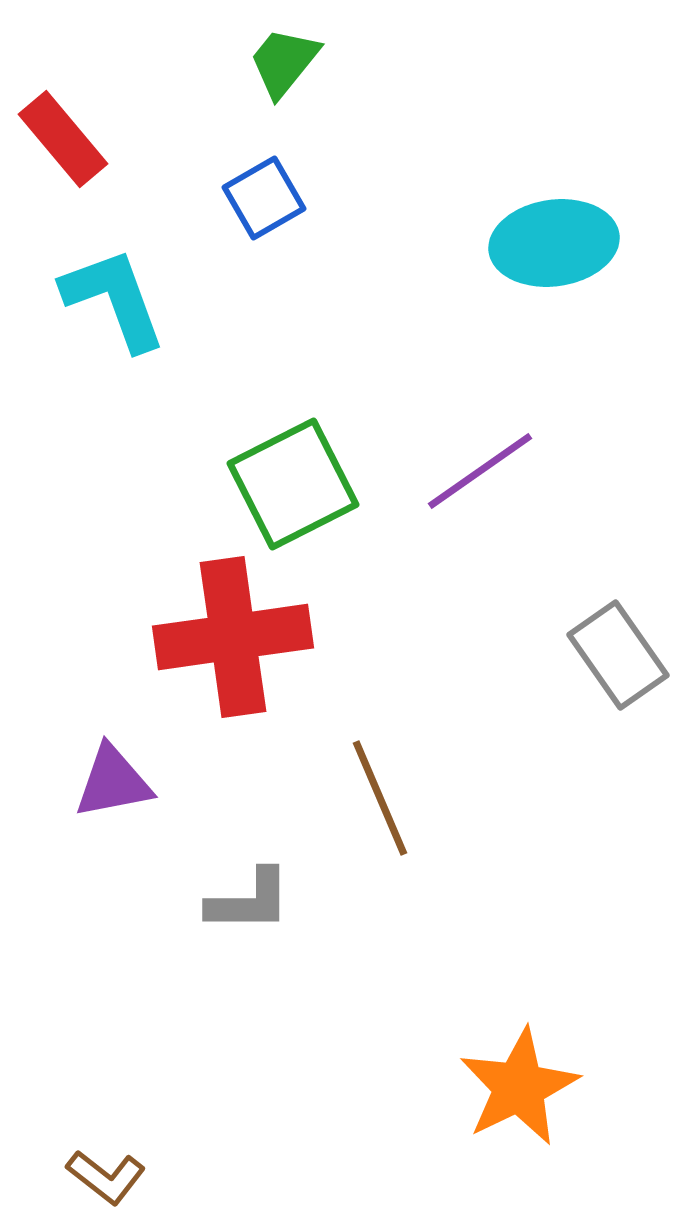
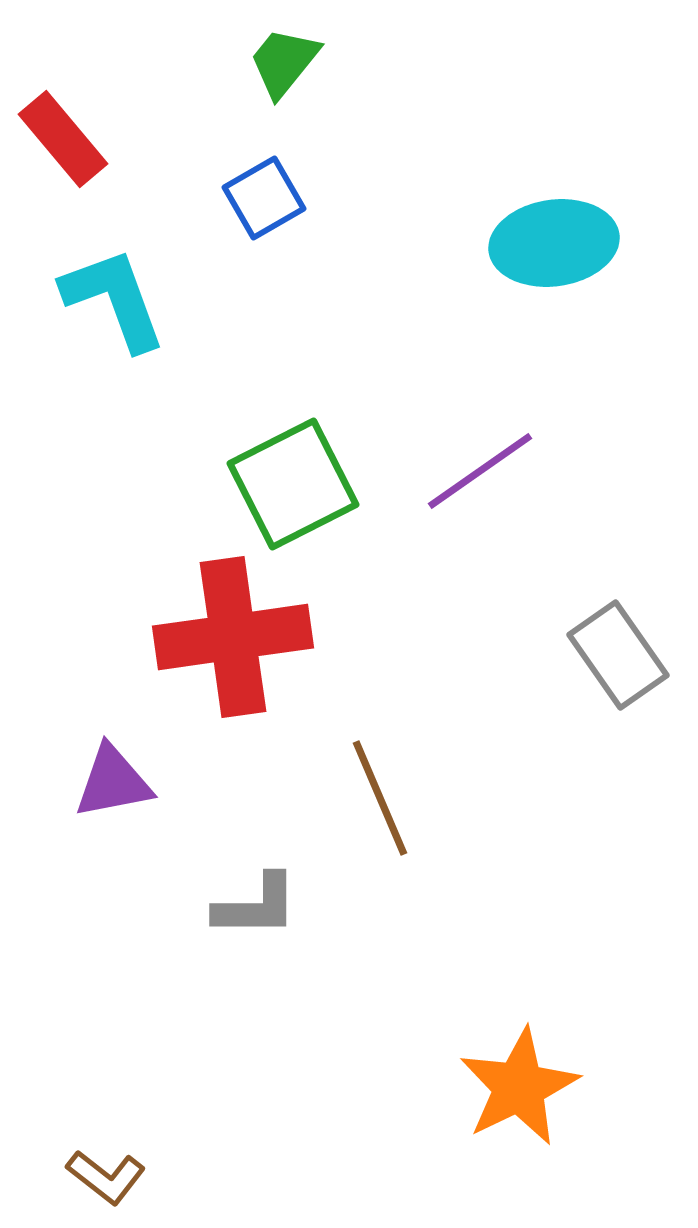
gray L-shape: moved 7 px right, 5 px down
